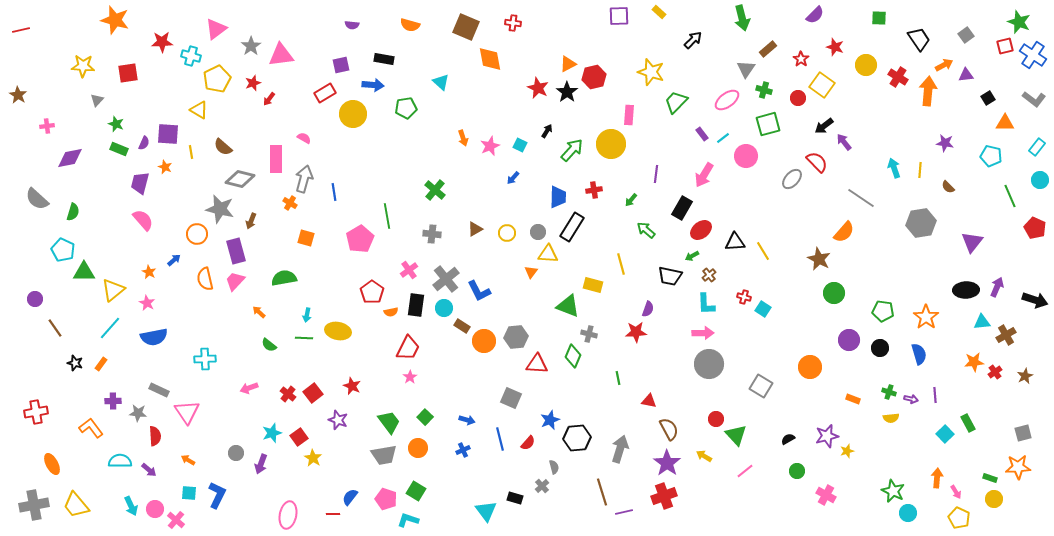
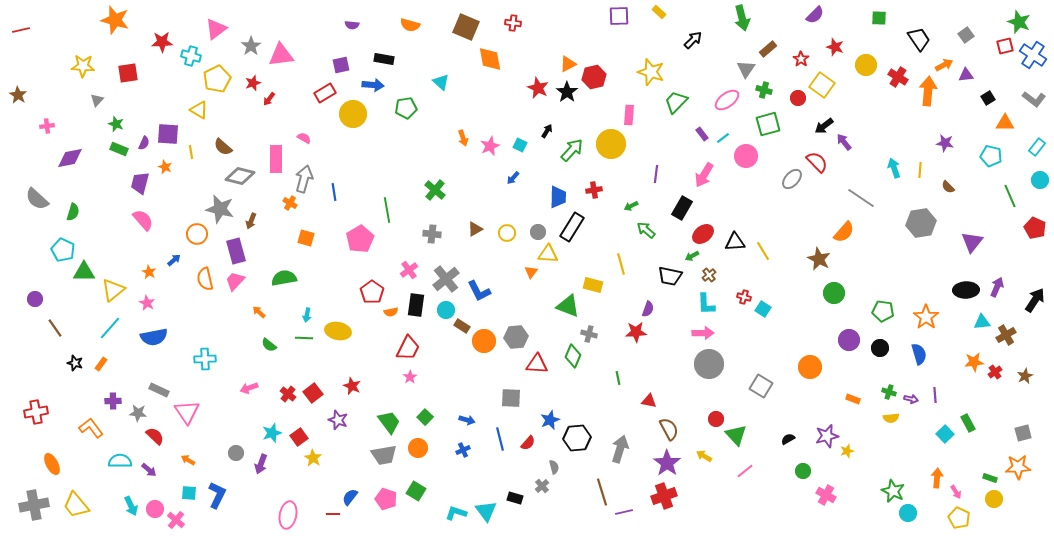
gray diamond at (240, 179): moved 3 px up
green arrow at (631, 200): moved 6 px down; rotated 24 degrees clockwise
green line at (387, 216): moved 6 px up
red ellipse at (701, 230): moved 2 px right, 4 px down
black arrow at (1035, 300): rotated 75 degrees counterclockwise
cyan circle at (444, 308): moved 2 px right, 2 px down
gray square at (511, 398): rotated 20 degrees counterclockwise
red semicircle at (155, 436): rotated 42 degrees counterclockwise
green circle at (797, 471): moved 6 px right
cyan L-shape at (408, 520): moved 48 px right, 7 px up
